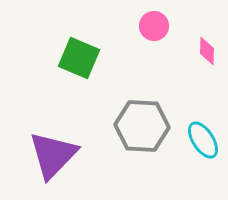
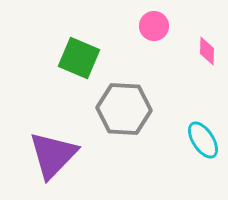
gray hexagon: moved 18 px left, 17 px up
